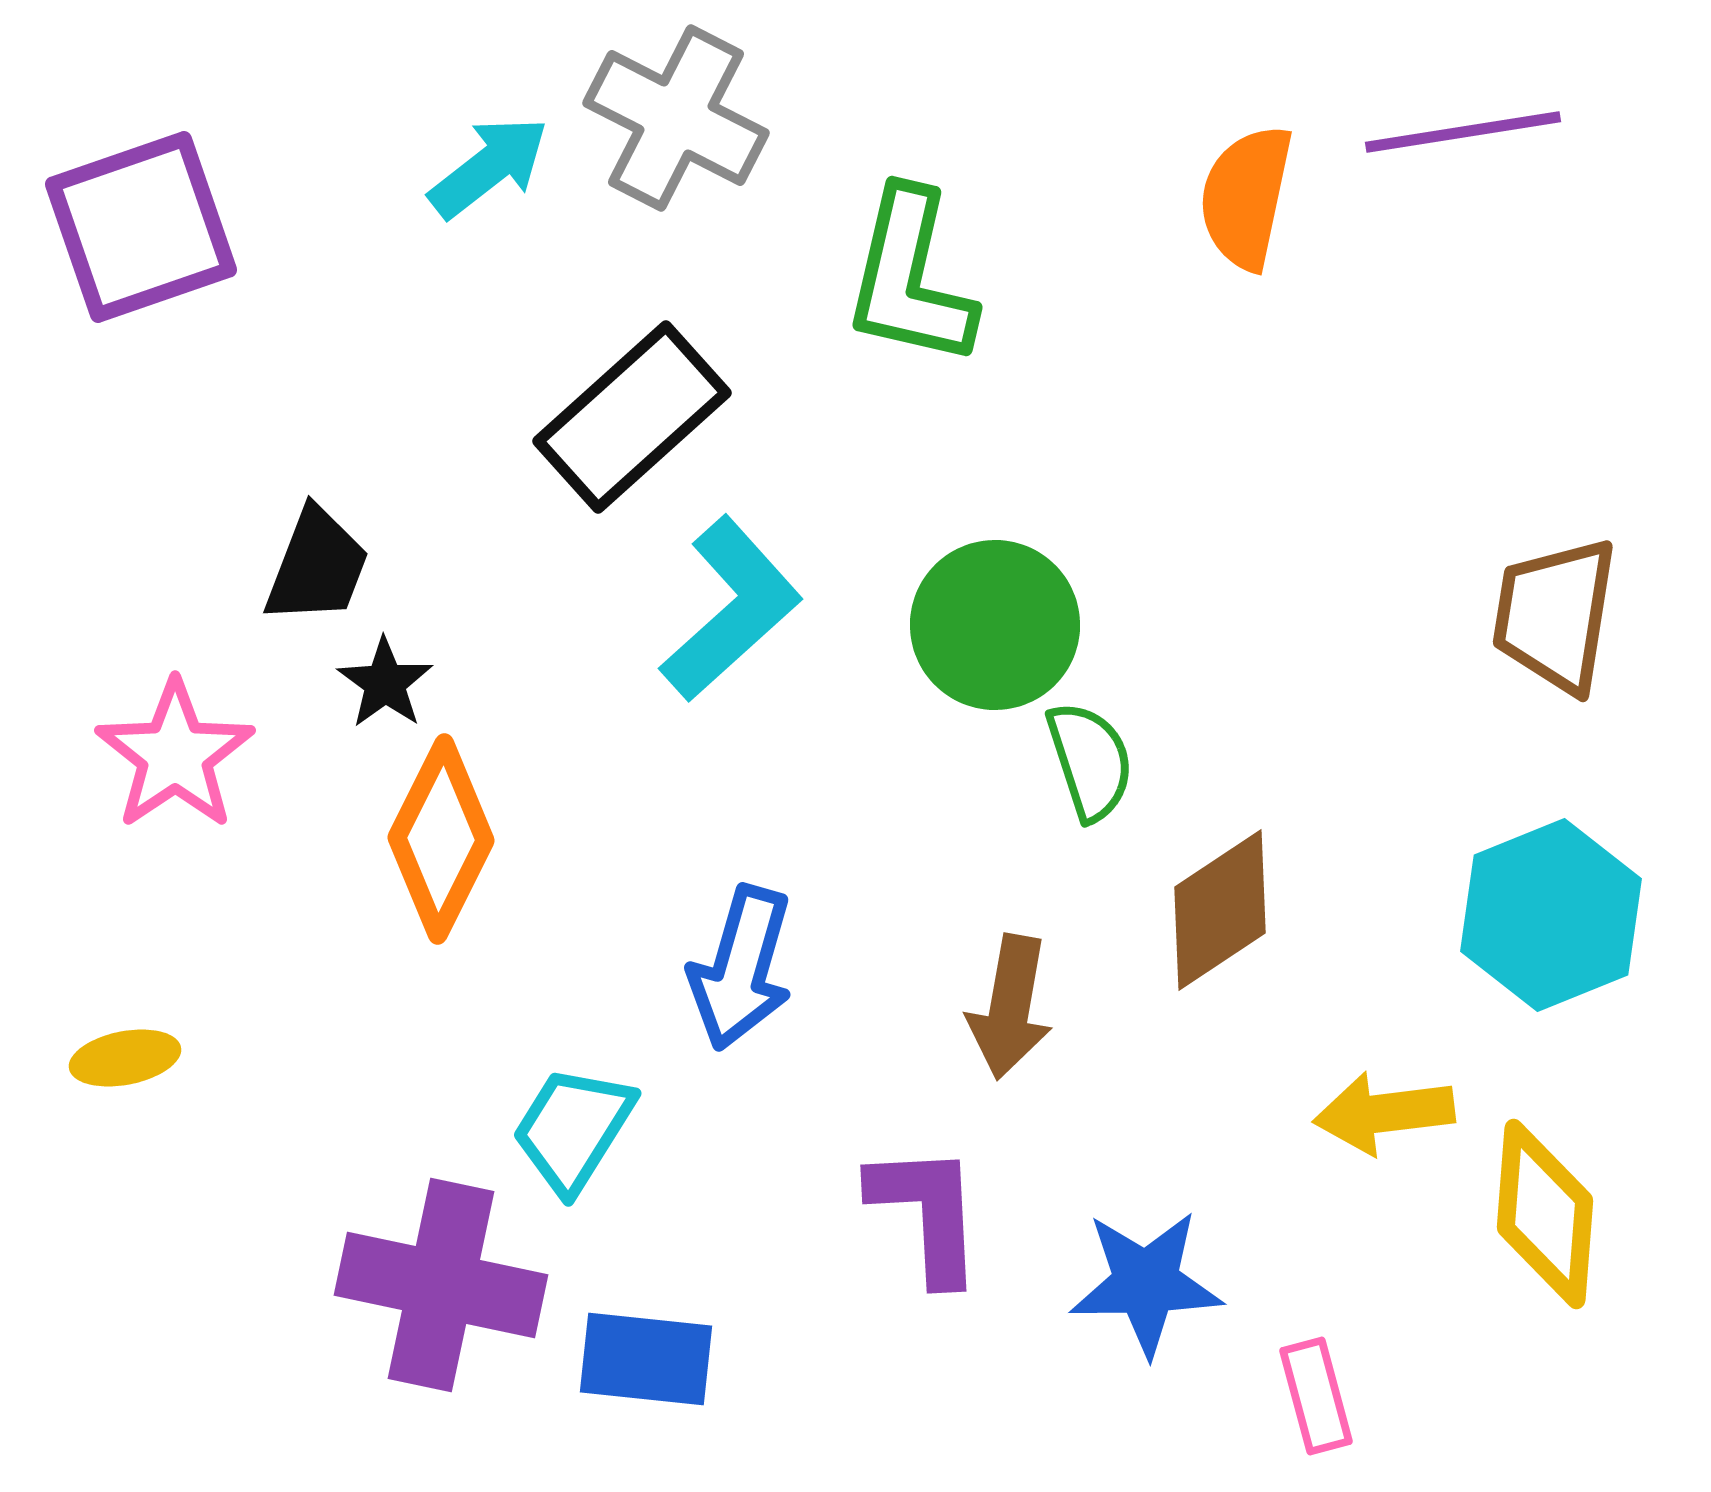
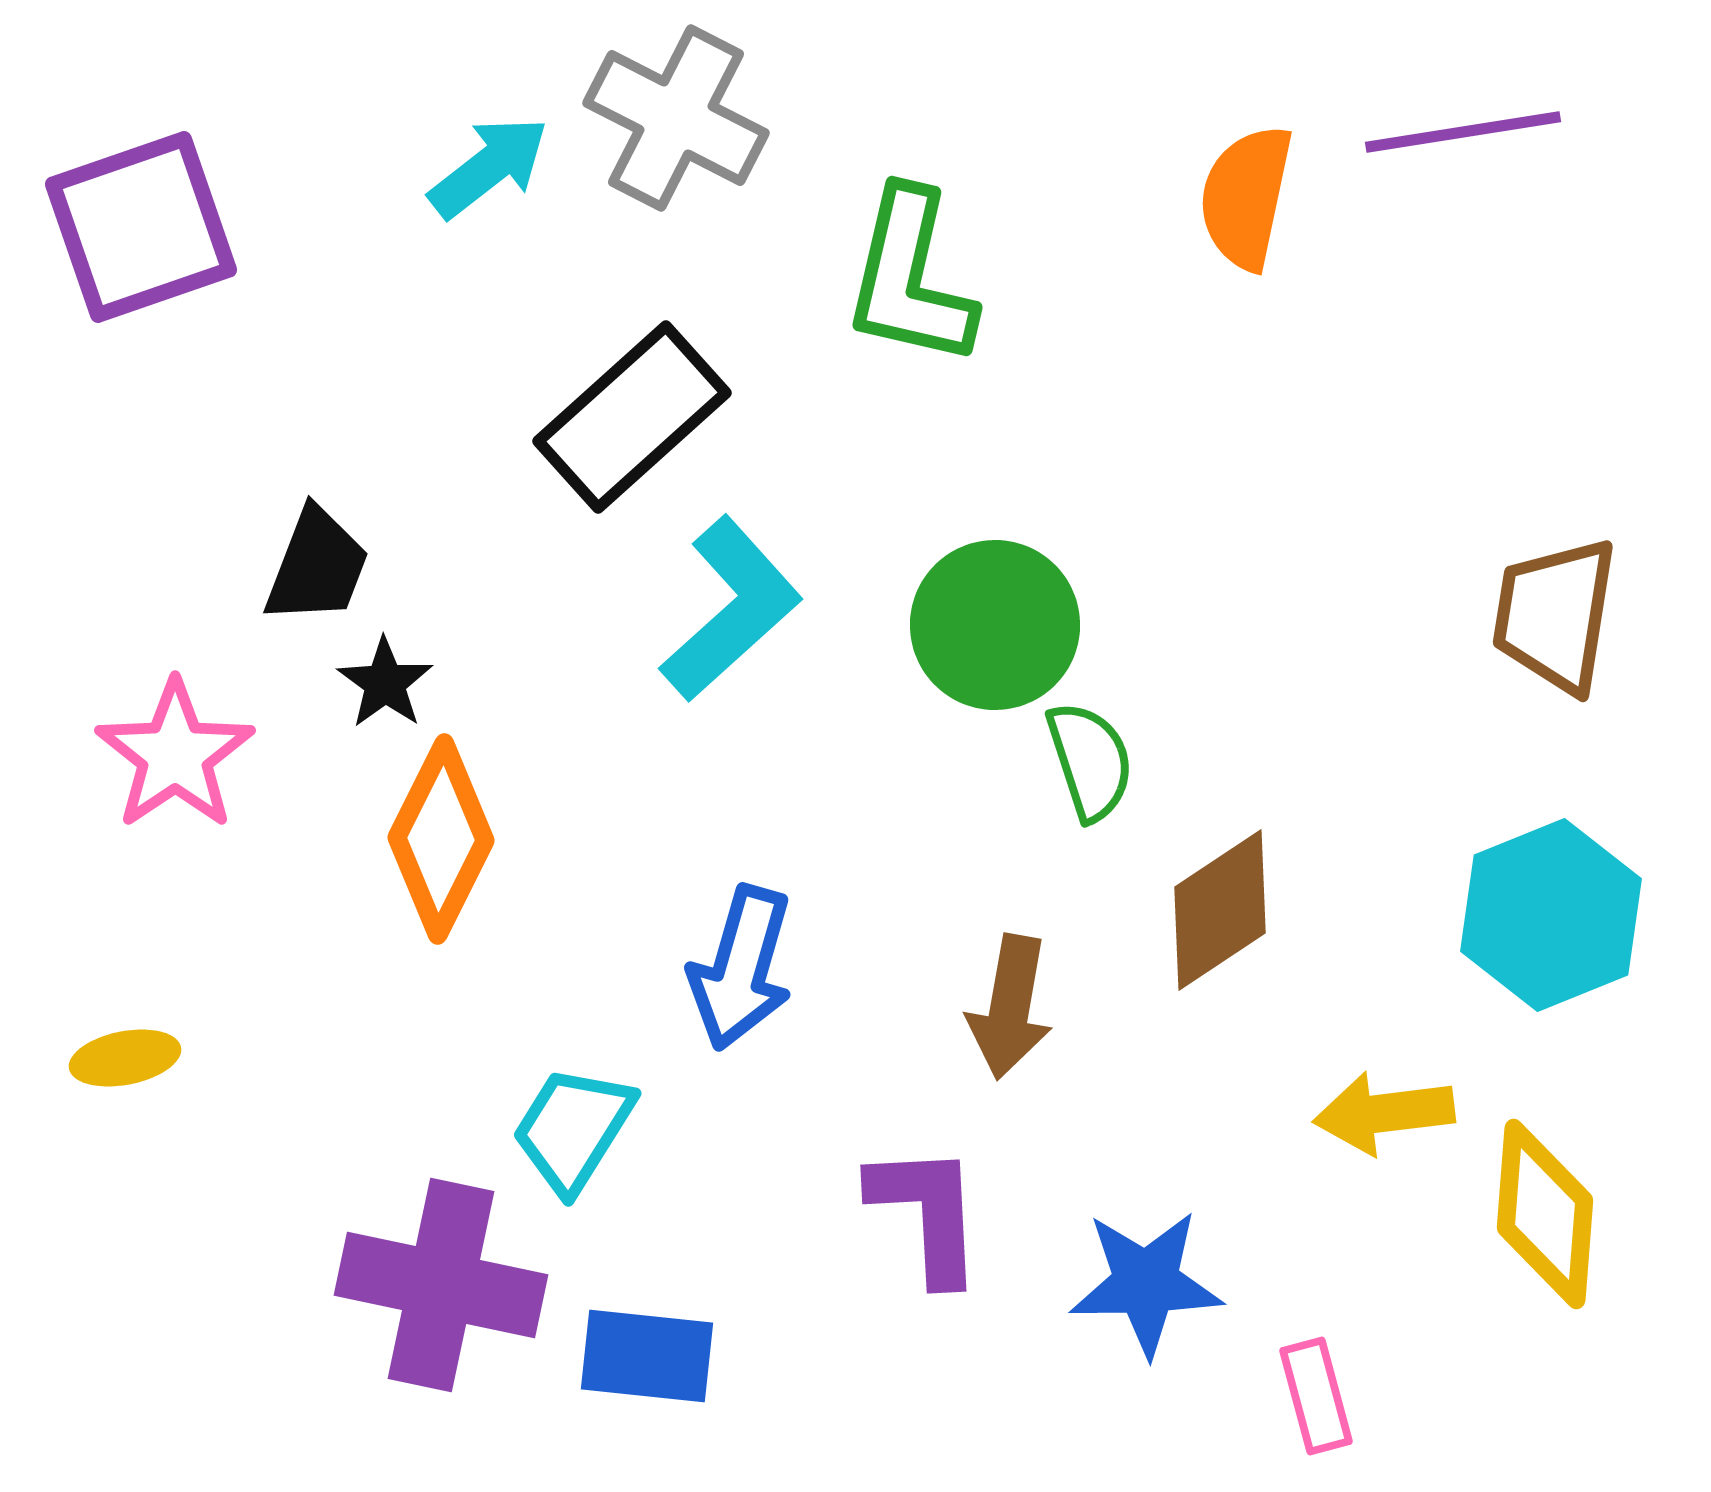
blue rectangle: moved 1 px right, 3 px up
